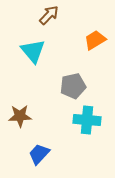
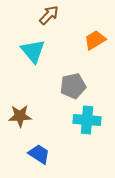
blue trapezoid: rotated 80 degrees clockwise
